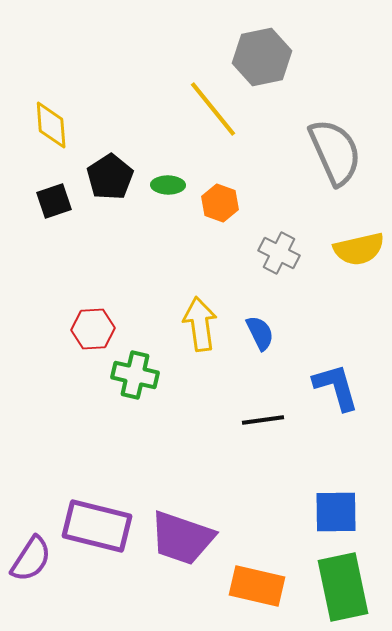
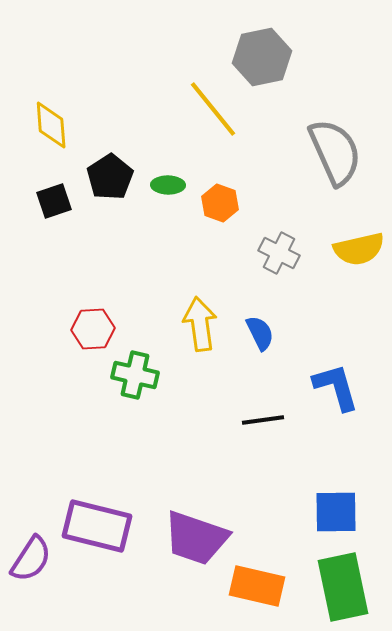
purple trapezoid: moved 14 px right
